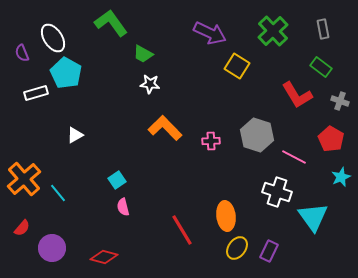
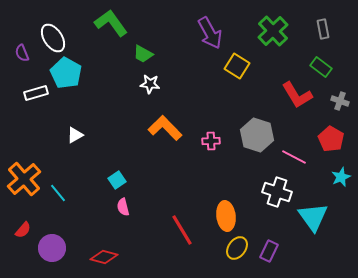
purple arrow: rotated 36 degrees clockwise
red semicircle: moved 1 px right, 2 px down
